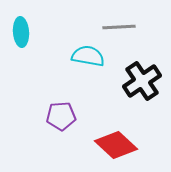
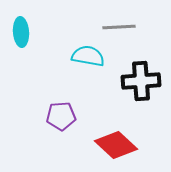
black cross: moved 1 px left; rotated 30 degrees clockwise
